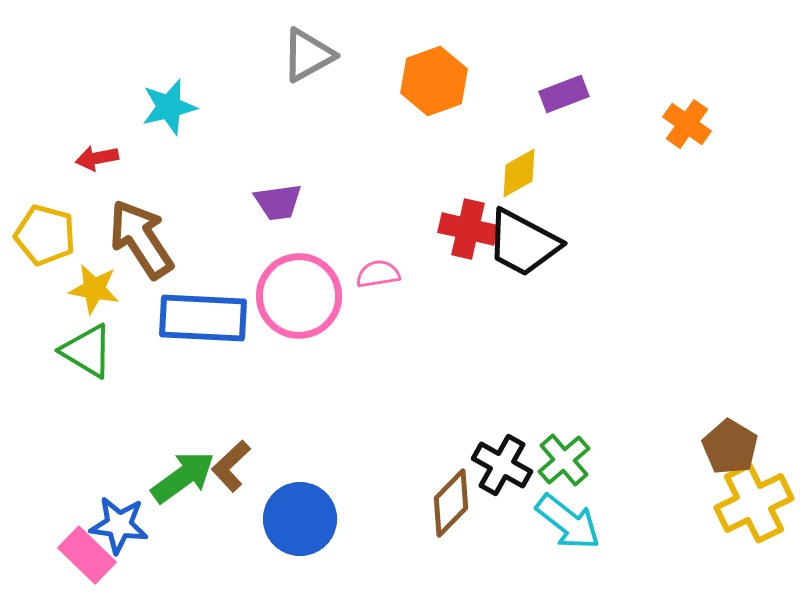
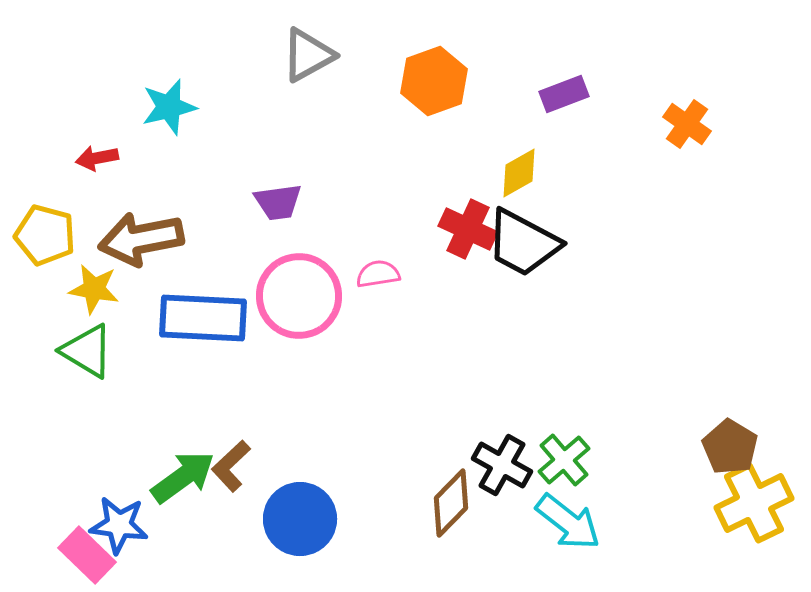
red cross: rotated 12 degrees clockwise
brown arrow: rotated 68 degrees counterclockwise
